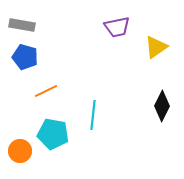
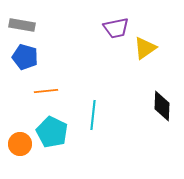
purple trapezoid: moved 1 px left, 1 px down
yellow triangle: moved 11 px left, 1 px down
orange line: rotated 20 degrees clockwise
black diamond: rotated 24 degrees counterclockwise
cyan pentagon: moved 1 px left, 2 px up; rotated 16 degrees clockwise
orange circle: moved 7 px up
